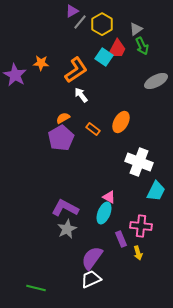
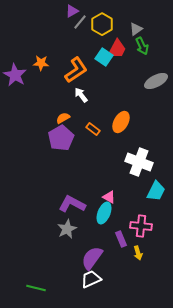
purple L-shape: moved 7 px right, 4 px up
